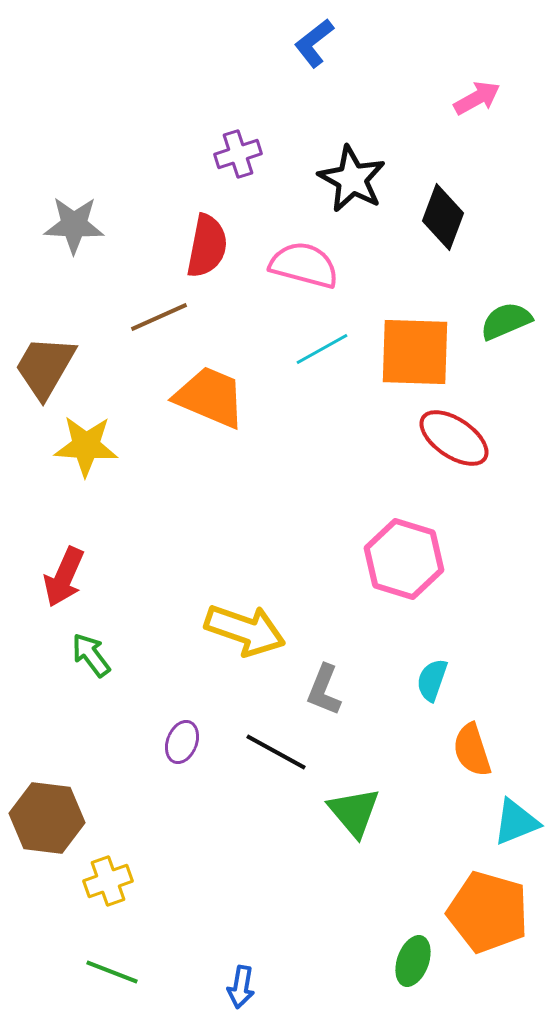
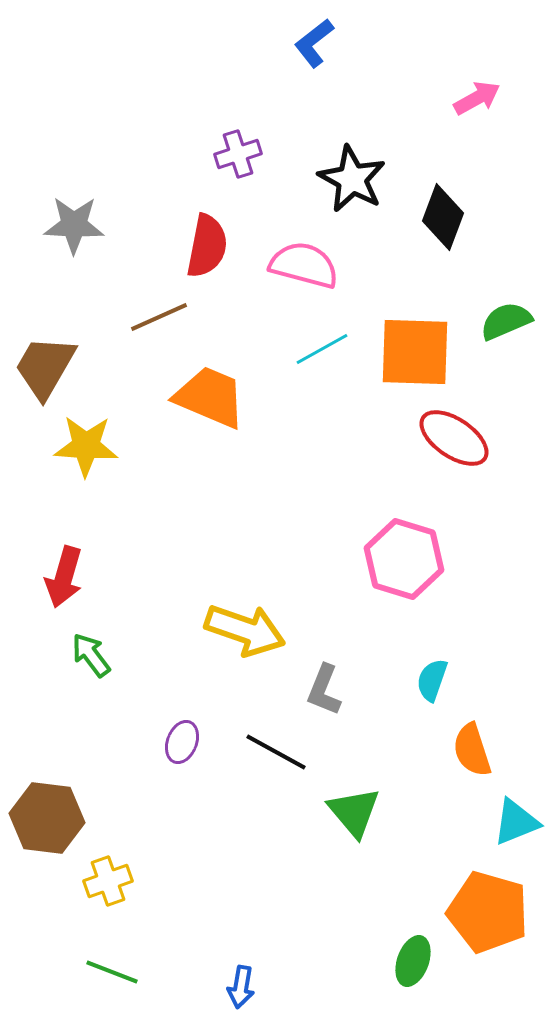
red arrow: rotated 8 degrees counterclockwise
